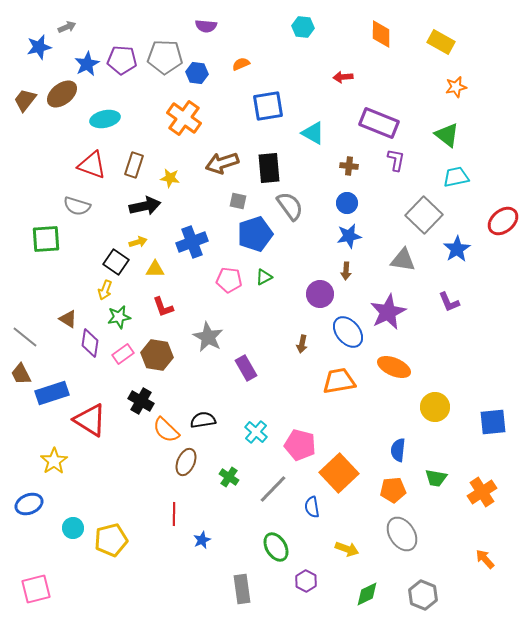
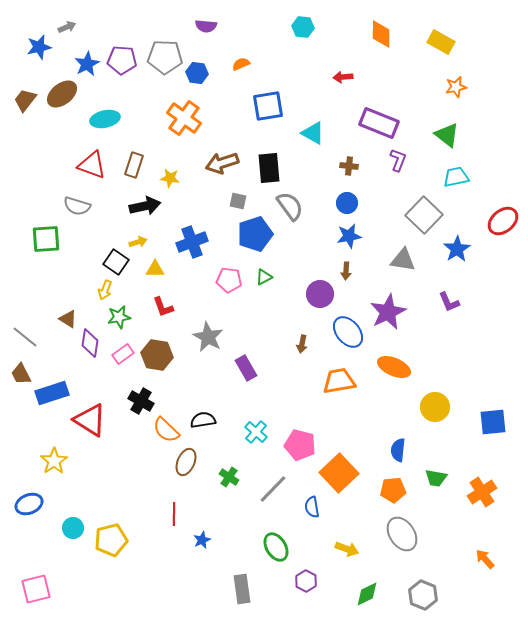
purple L-shape at (396, 160): moved 2 px right; rotated 10 degrees clockwise
